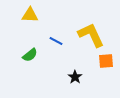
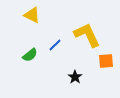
yellow triangle: moved 2 px right; rotated 24 degrees clockwise
yellow L-shape: moved 4 px left
blue line: moved 1 px left, 4 px down; rotated 72 degrees counterclockwise
